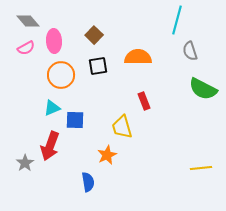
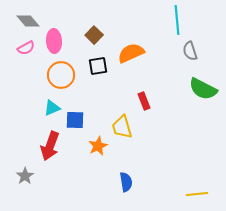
cyan line: rotated 20 degrees counterclockwise
orange semicircle: moved 7 px left, 4 px up; rotated 24 degrees counterclockwise
orange star: moved 9 px left, 9 px up
gray star: moved 13 px down
yellow line: moved 4 px left, 26 px down
blue semicircle: moved 38 px right
